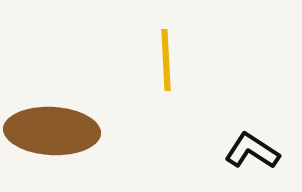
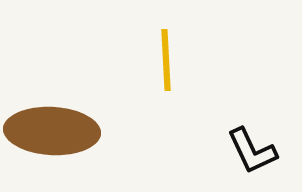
black L-shape: rotated 148 degrees counterclockwise
